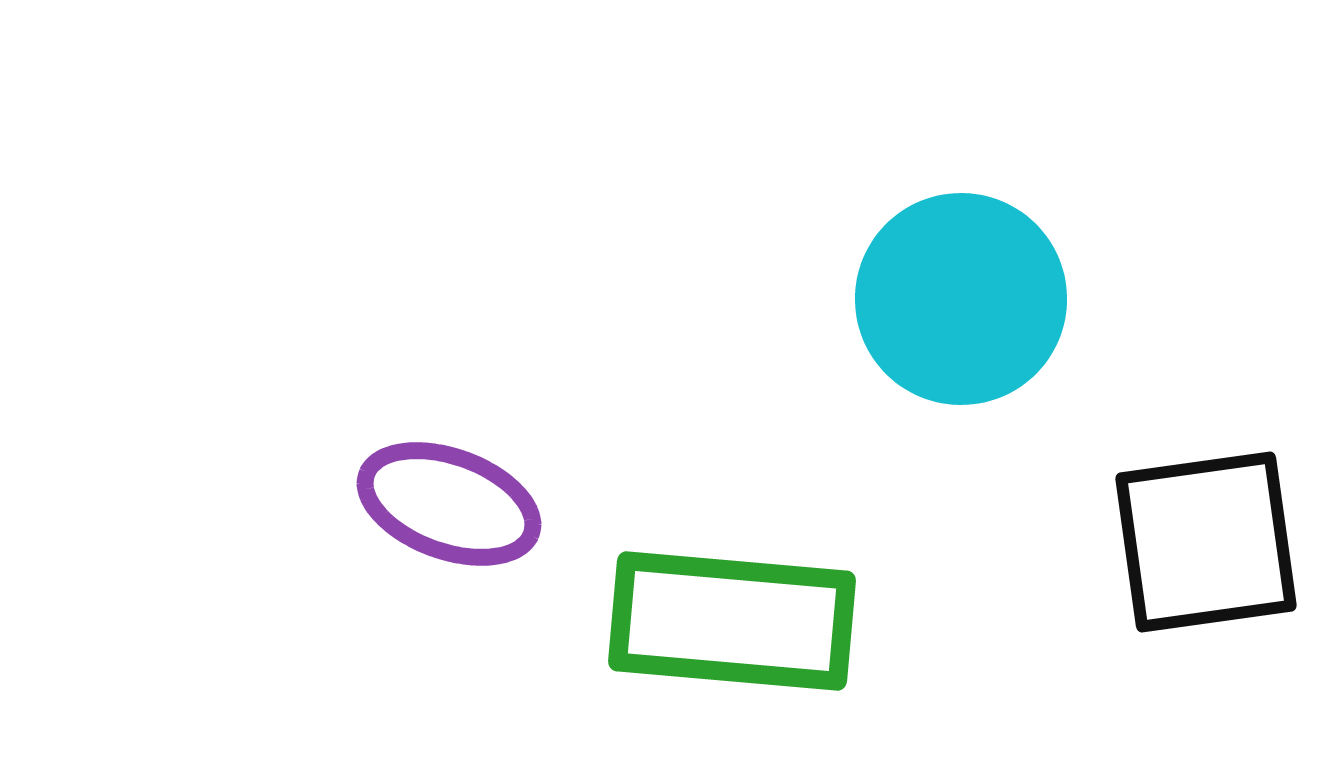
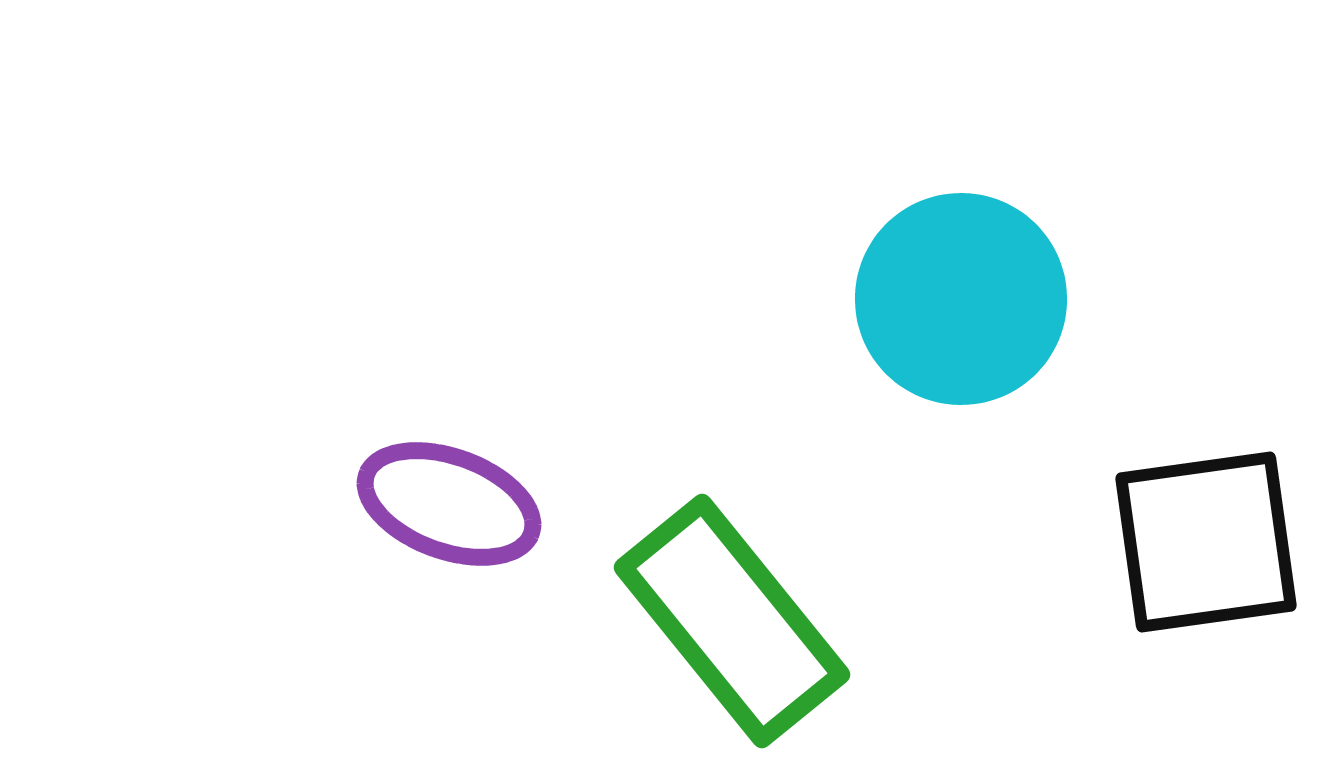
green rectangle: rotated 46 degrees clockwise
